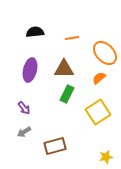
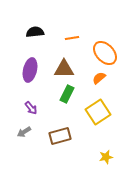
purple arrow: moved 7 px right
brown rectangle: moved 5 px right, 10 px up
